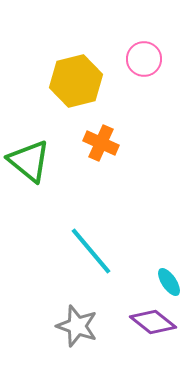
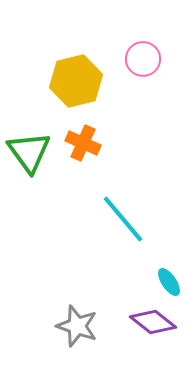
pink circle: moved 1 px left
orange cross: moved 18 px left
green triangle: moved 9 px up; rotated 15 degrees clockwise
cyan line: moved 32 px right, 32 px up
